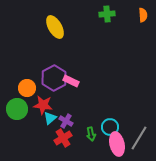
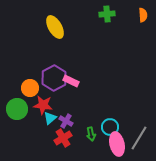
orange circle: moved 3 px right
